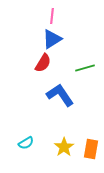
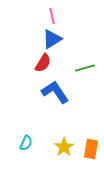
pink line: rotated 21 degrees counterclockwise
blue L-shape: moved 5 px left, 3 px up
cyan semicircle: rotated 35 degrees counterclockwise
